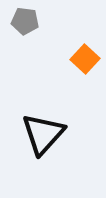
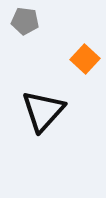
black triangle: moved 23 px up
